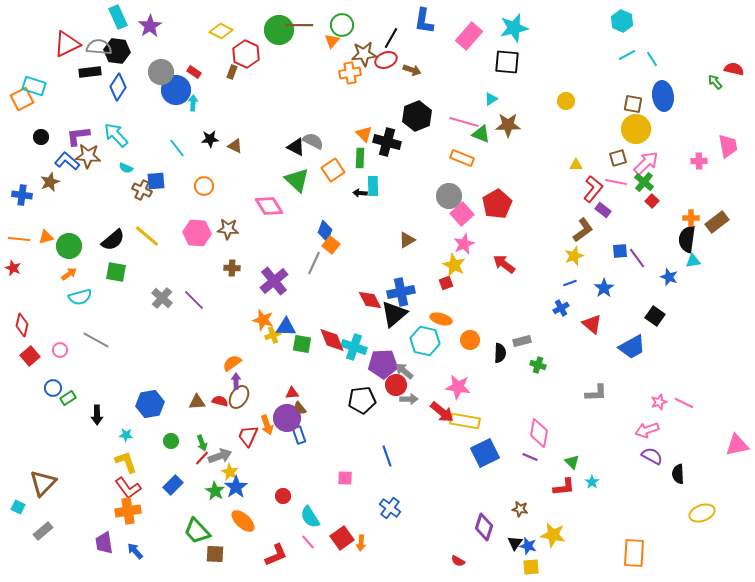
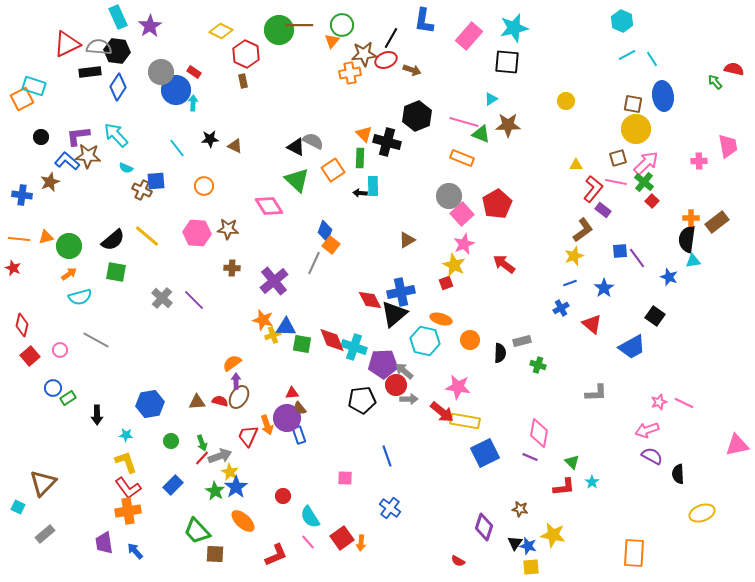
brown rectangle at (232, 72): moved 11 px right, 9 px down; rotated 32 degrees counterclockwise
gray rectangle at (43, 531): moved 2 px right, 3 px down
